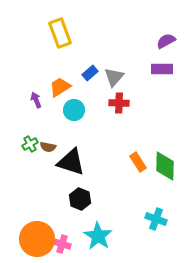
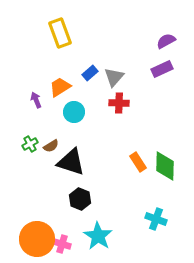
purple rectangle: rotated 25 degrees counterclockwise
cyan circle: moved 2 px down
brown semicircle: moved 3 px right, 1 px up; rotated 42 degrees counterclockwise
